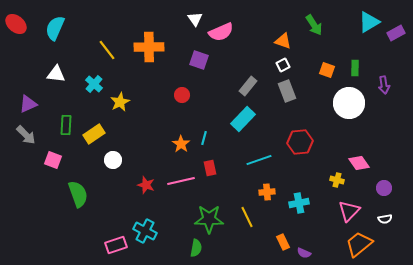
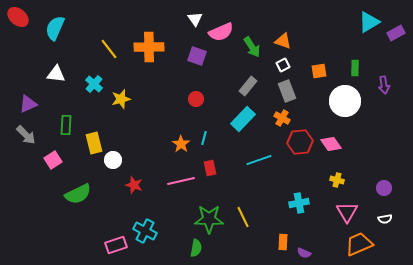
red ellipse at (16, 24): moved 2 px right, 7 px up
green arrow at (314, 25): moved 62 px left, 22 px down
yellow line at (107, 50): moved 2 px right, 1 px up
purple square at (199, 60): moved 2 px left, 4 px up
orange square at (327, 70): moved 8 px left, 1 px down; rotated 28 degrees counterclockwise
red circle at (182, 95): moved 14 px right, 4 px down
yellow star at (120, 102): moved 1 px right, 3 px up; rotated 12 degrees clockwise
white circle at (349, 103): moved 4 px left, 2 px up
yellow rectangle at (94, 134): moved 9 px down; rotated 70 degrees counterclockwise
pink square at (53, 160): rotated 36 degrees clockwise
pink diamond at (359, 163): moved 28 px left, 19 px up
red star at (146, 185): moved 12 px left
orange cross at (267, 192): moved 15 px right, 74 px up; rotated 35 degrees clockwise
green semicircle at (78, 194): rotated 84 degrees clockwise
pink triangle at (349, 211): moved 2 px left, 1 px down; rotated 15 degrees counterclockwise
yellow line at (247, 217): moved 4 px left
orange rectangle at (283, 242): rotated 28 degrees clockwise
orange trapezoid at (359, 244): rotated 16 degrees clockwise
